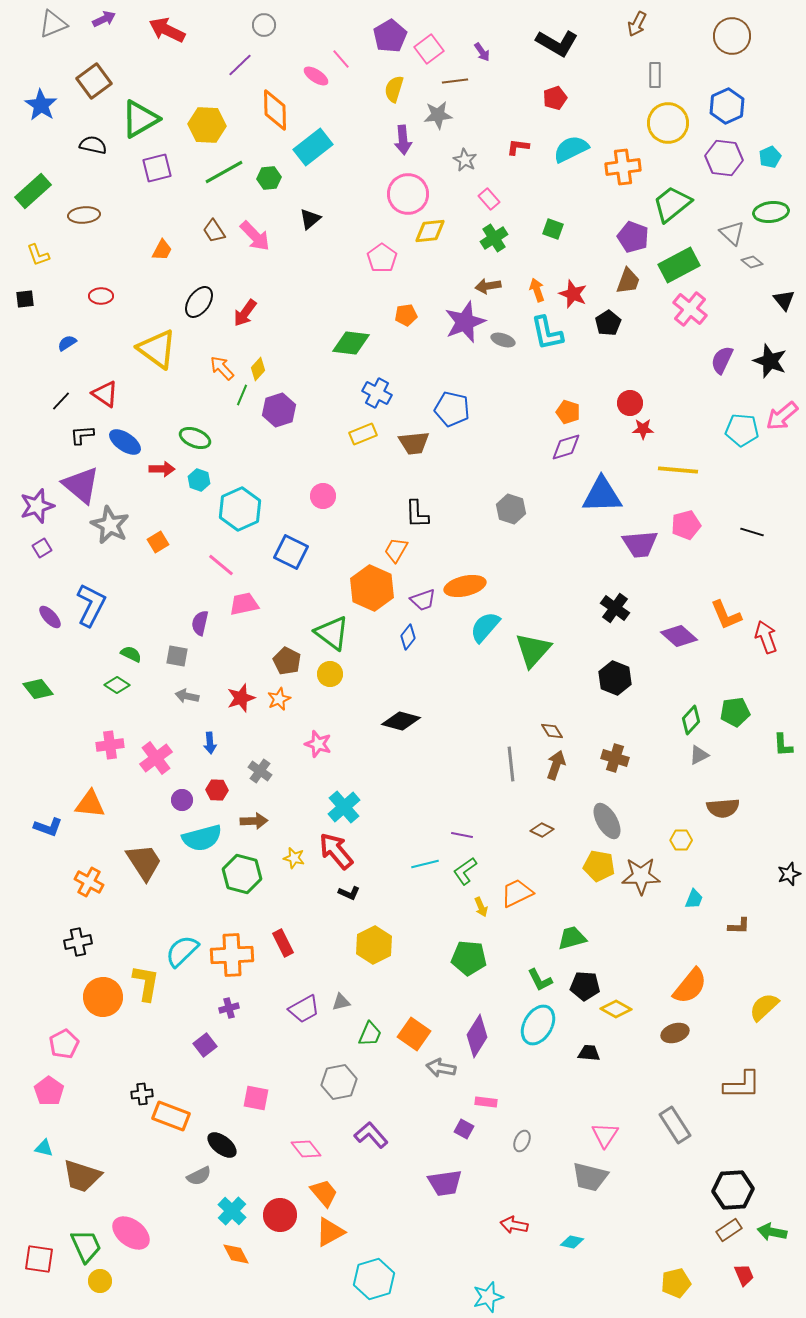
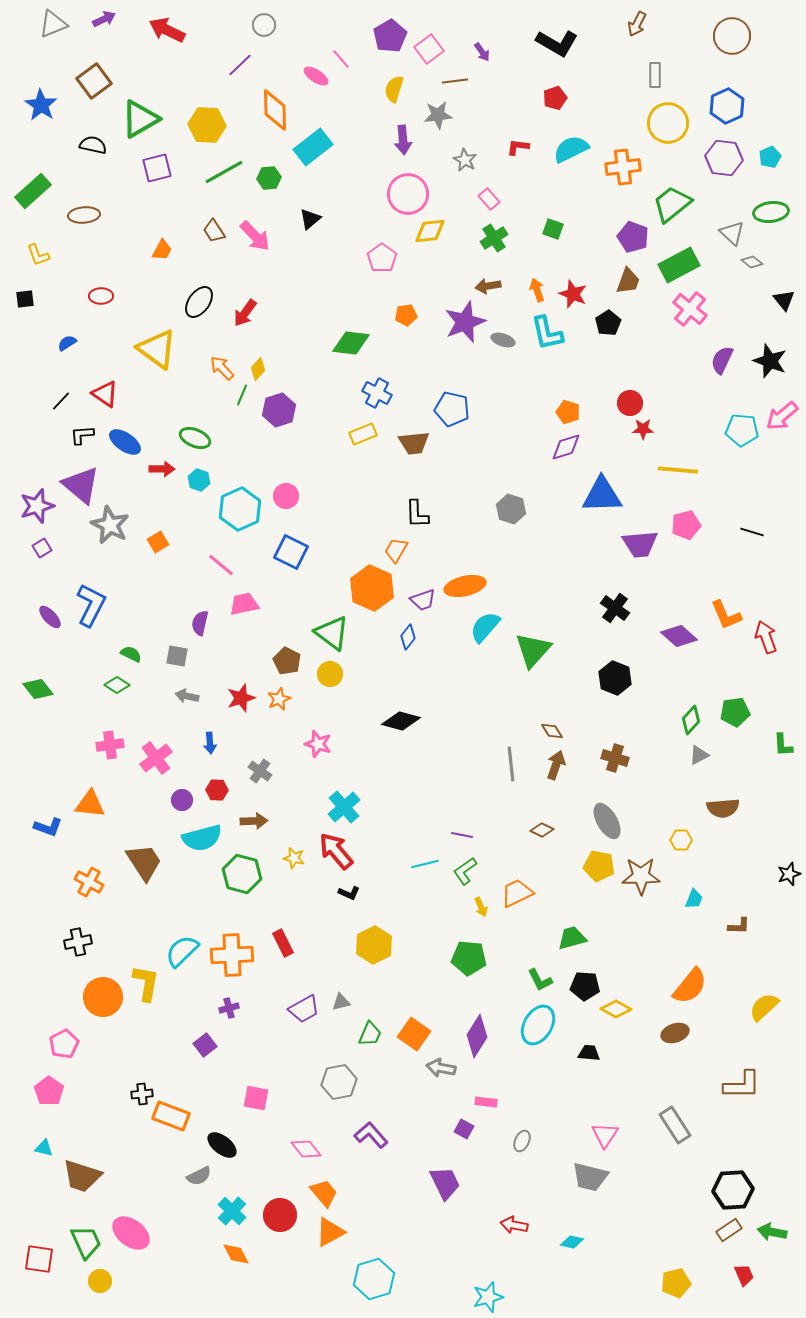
pink circle at (323, 496): moved 37 px left
purple trapezoid at (445, 1183): rotated 108 degrees counterclockwise
green trapezoid at (86, 1246): moved 4 px up
